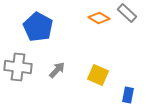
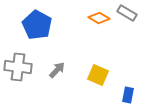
gray rectangle: rotated 12 degrees counterclockwise
blue pentagon: moved 1 px left, 2 px up
